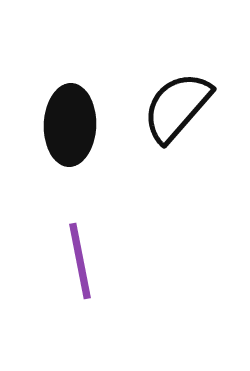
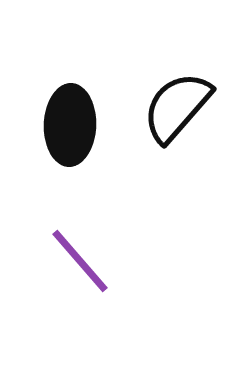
purple line: rotated 30 degrees counterclockwise
